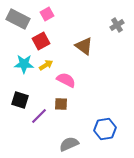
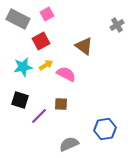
cyan star: moved 1 px left, 3 px down; rotated 12 degrees counterclockwise
pink semicircle: moved 6 px up
